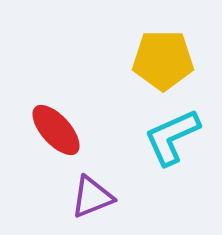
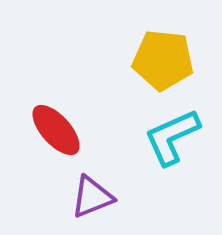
yellow pentagon: rotated 6 degrees clockwise
